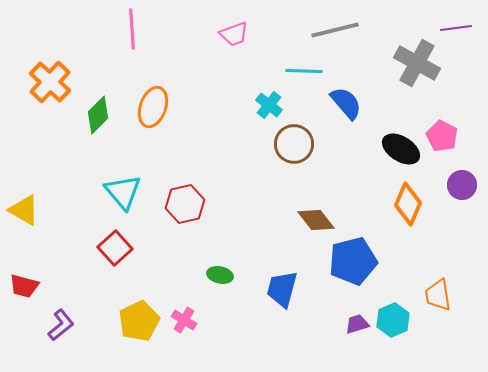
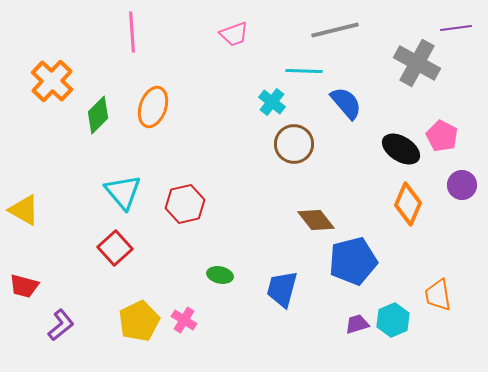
pink line: moved 3 px down
orange cross: moved 2 px right, 1 px up
cyan cross: moved 3 px right, 3 px up
